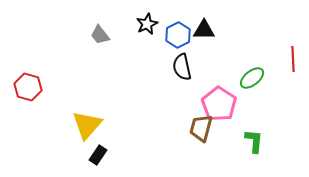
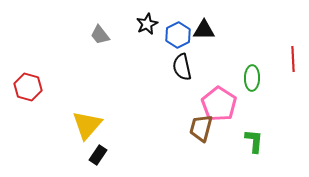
green ellipse: rotated 50 degrees counterclockwise
